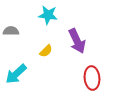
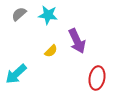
gray semicircle: moved 8 px right, 17 px up; rotated 42 degrees counterclockwise
yellow semicircle: moved 5 px right
red ellipse: moved 5 px right; rotated 15 degrees clockwise
